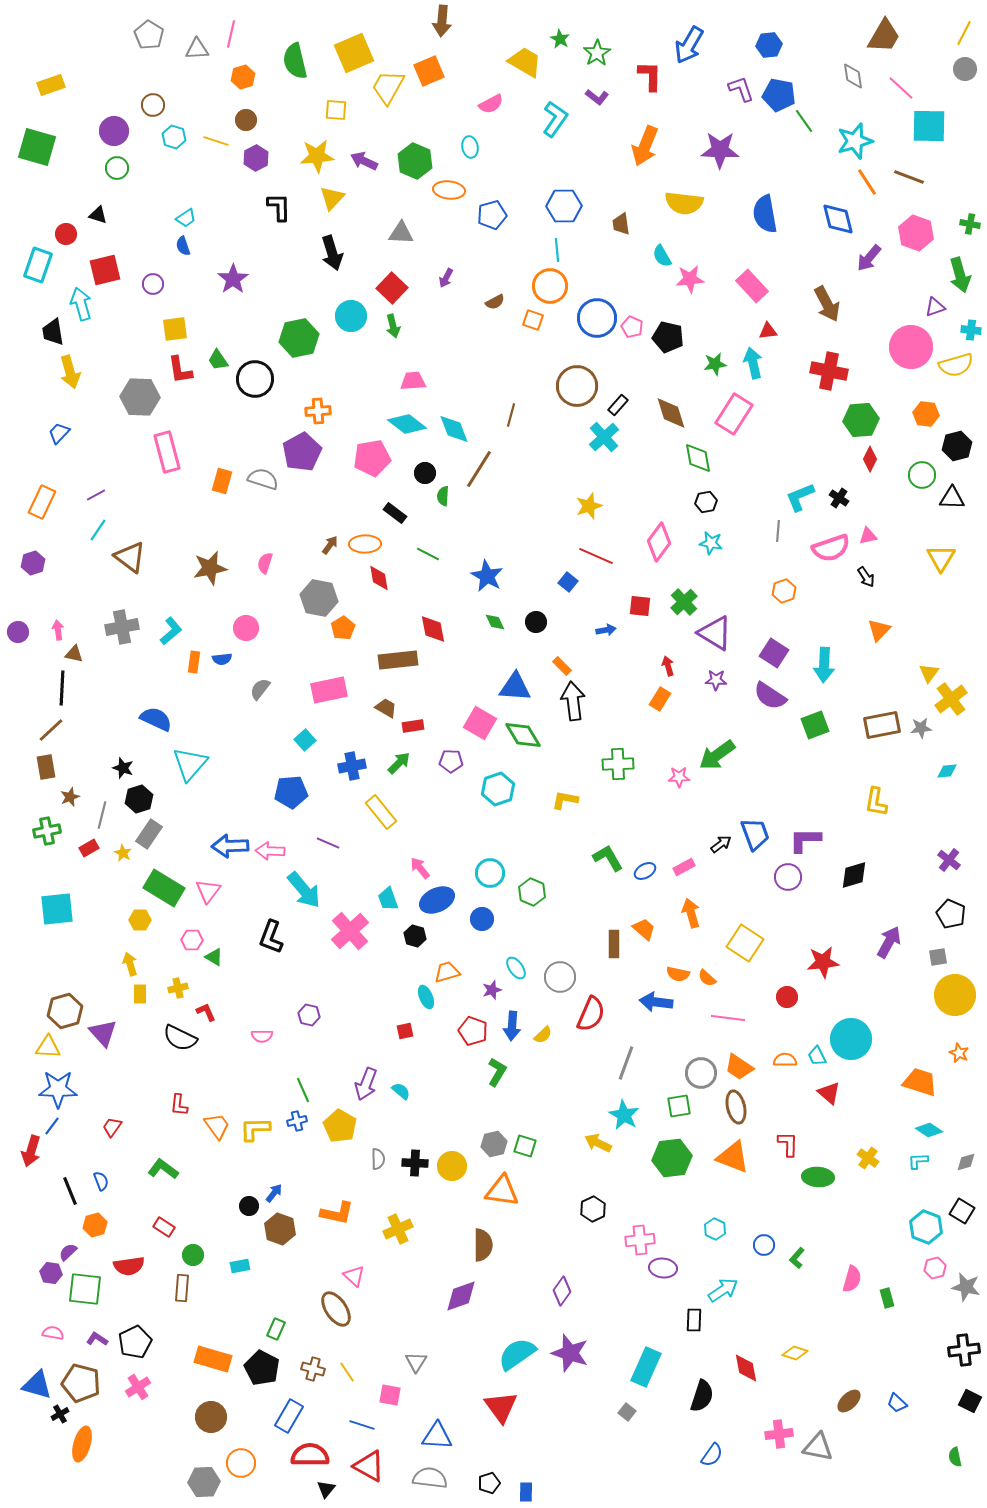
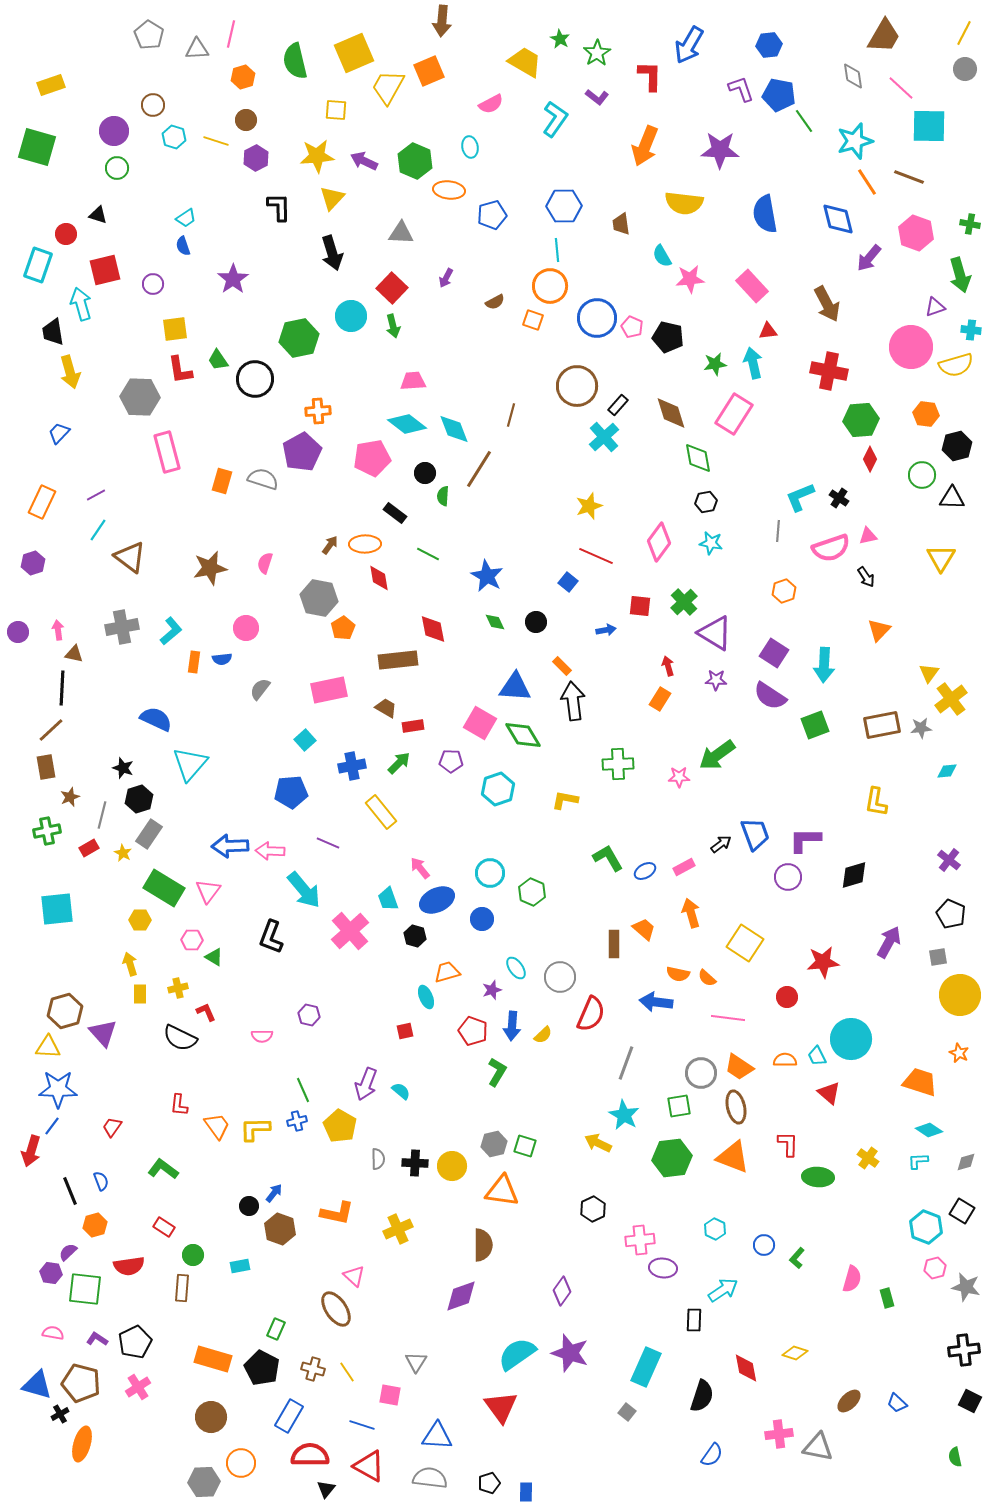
yellow circle at (955, 995): moved 5 px right
